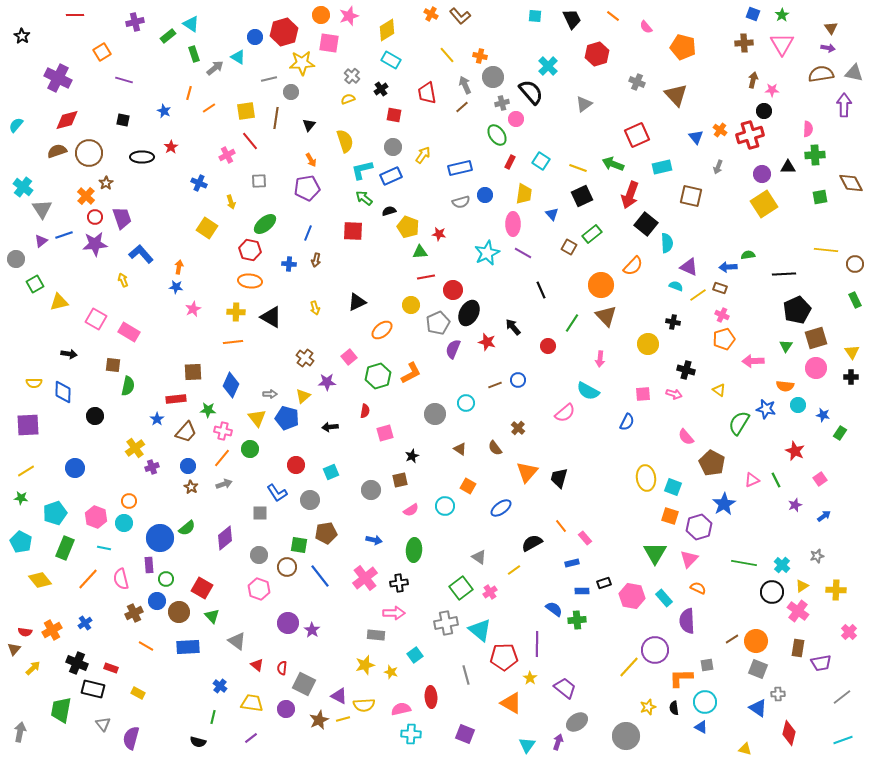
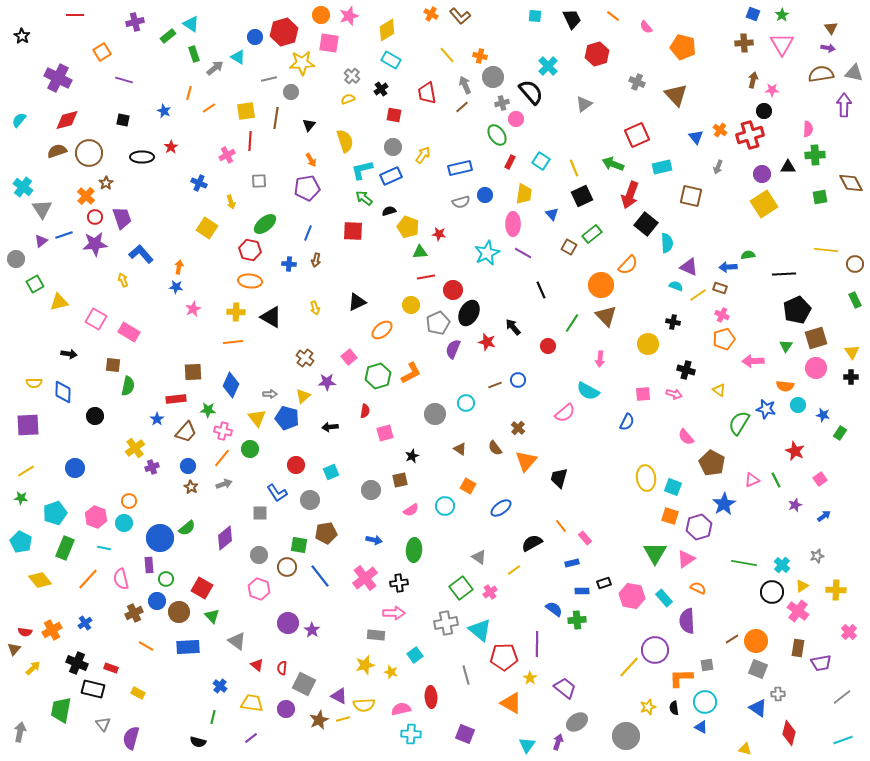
cyan semicircle at (16, 125): moved 3 px right, 5 px up
red line at (250, 141): rotated 42 degrees clockwise
yellow line at (578, 168): moved 4 px left; rotated 48 degrees clockwise
orange semicircle at (633, 266): moved 5 px left, 1 px up
orange triangle at (527, 472): moved 1 px left, 11 px up
pink triangle at (689, 559): moved 3 px left; rotated 12 degrees clockwise
